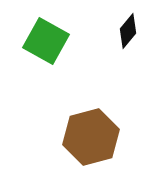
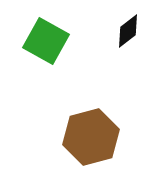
black diamond: rotated 12 degrees clockwise
